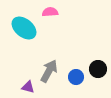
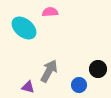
blue circle: moved 3 px right, 8 px down
